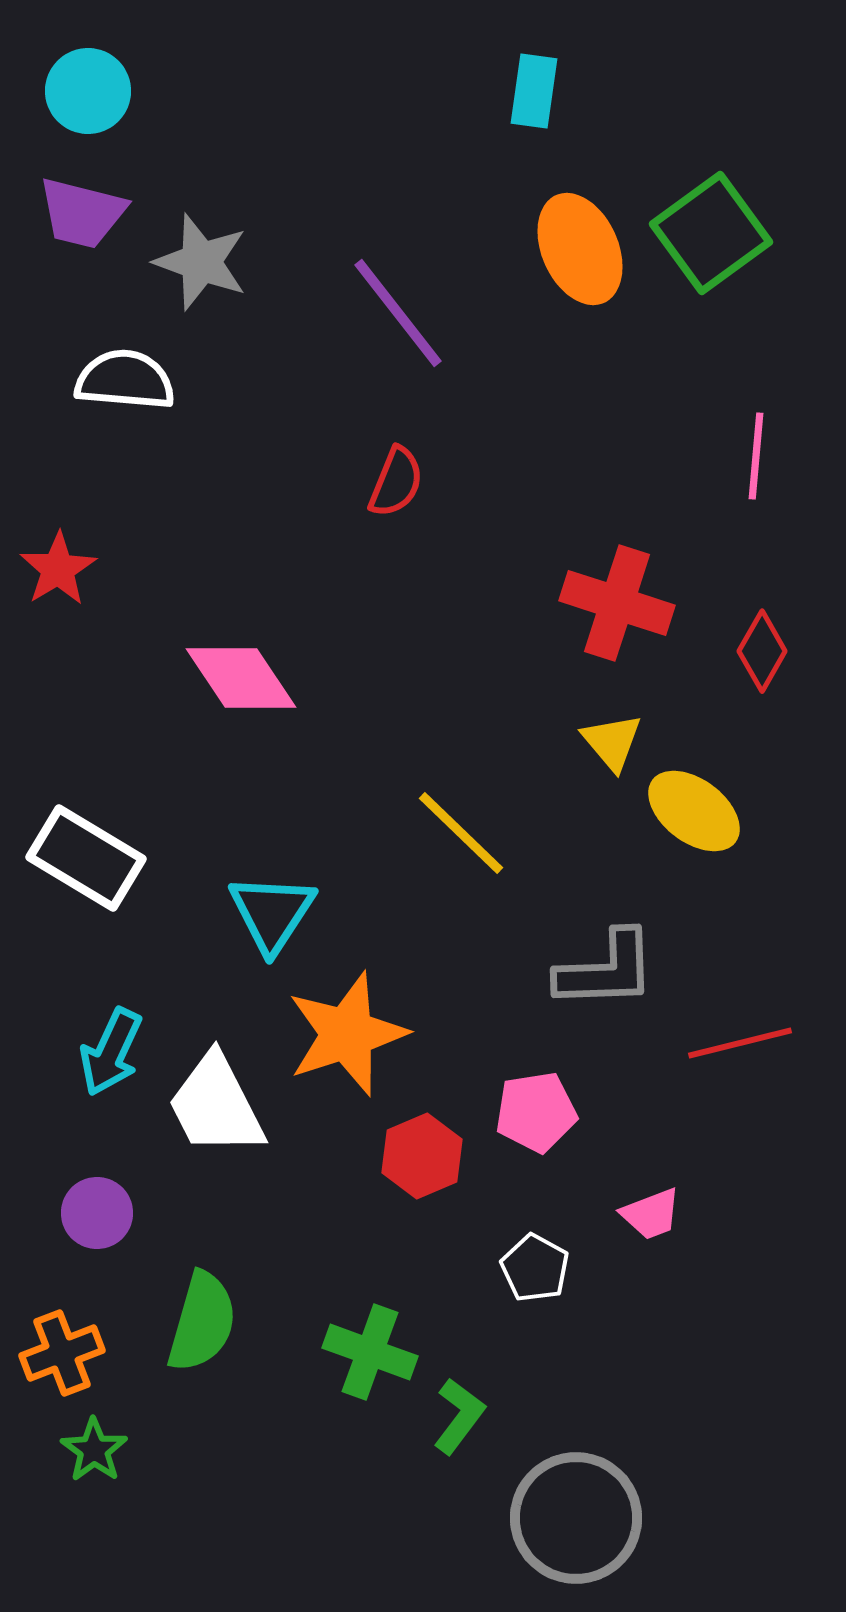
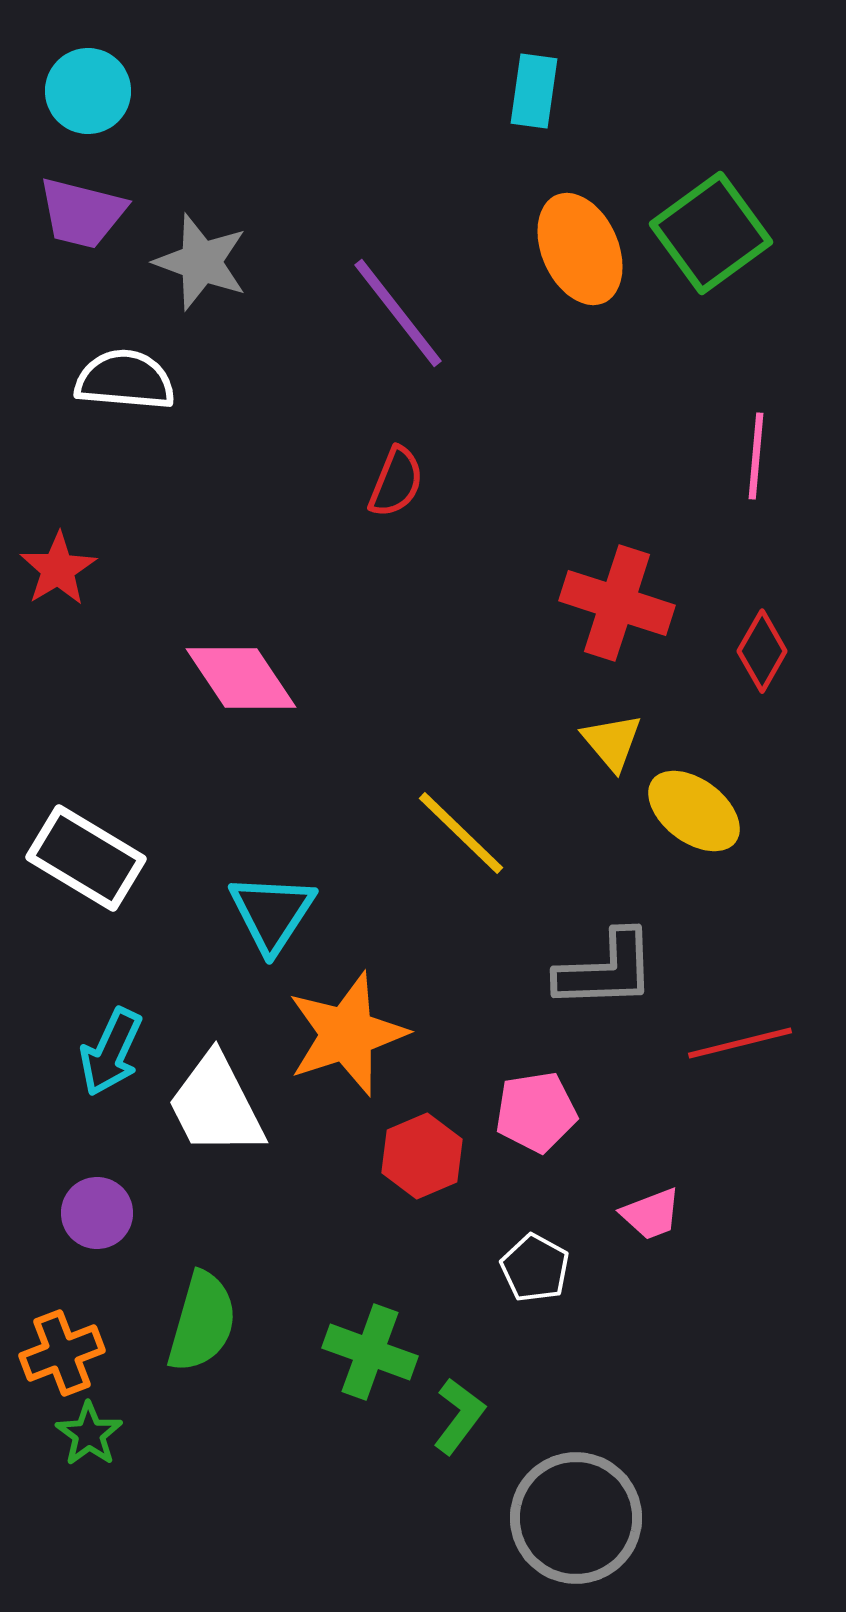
green star: moved 5 px left, 16 px up
